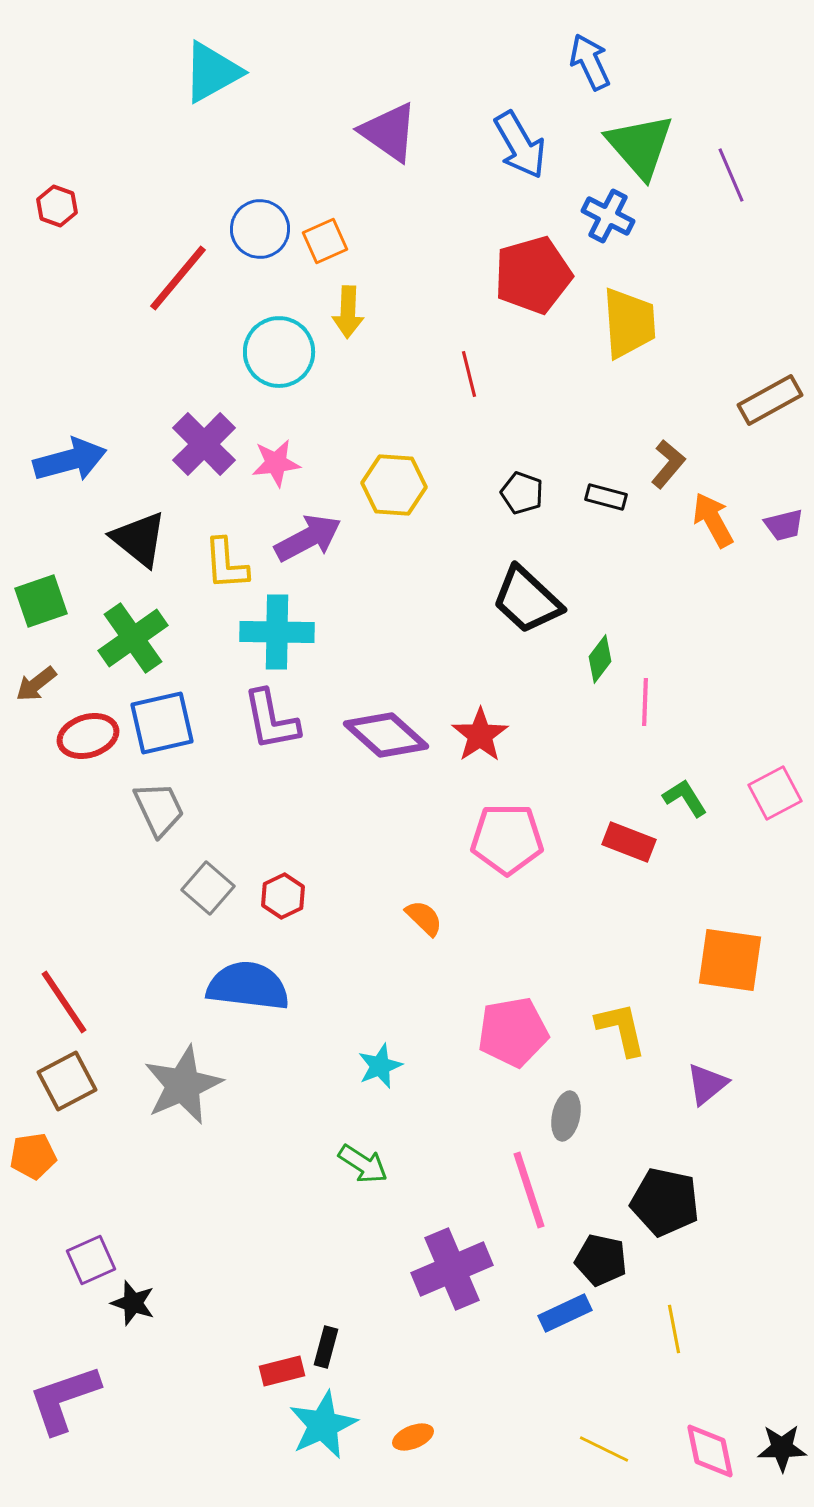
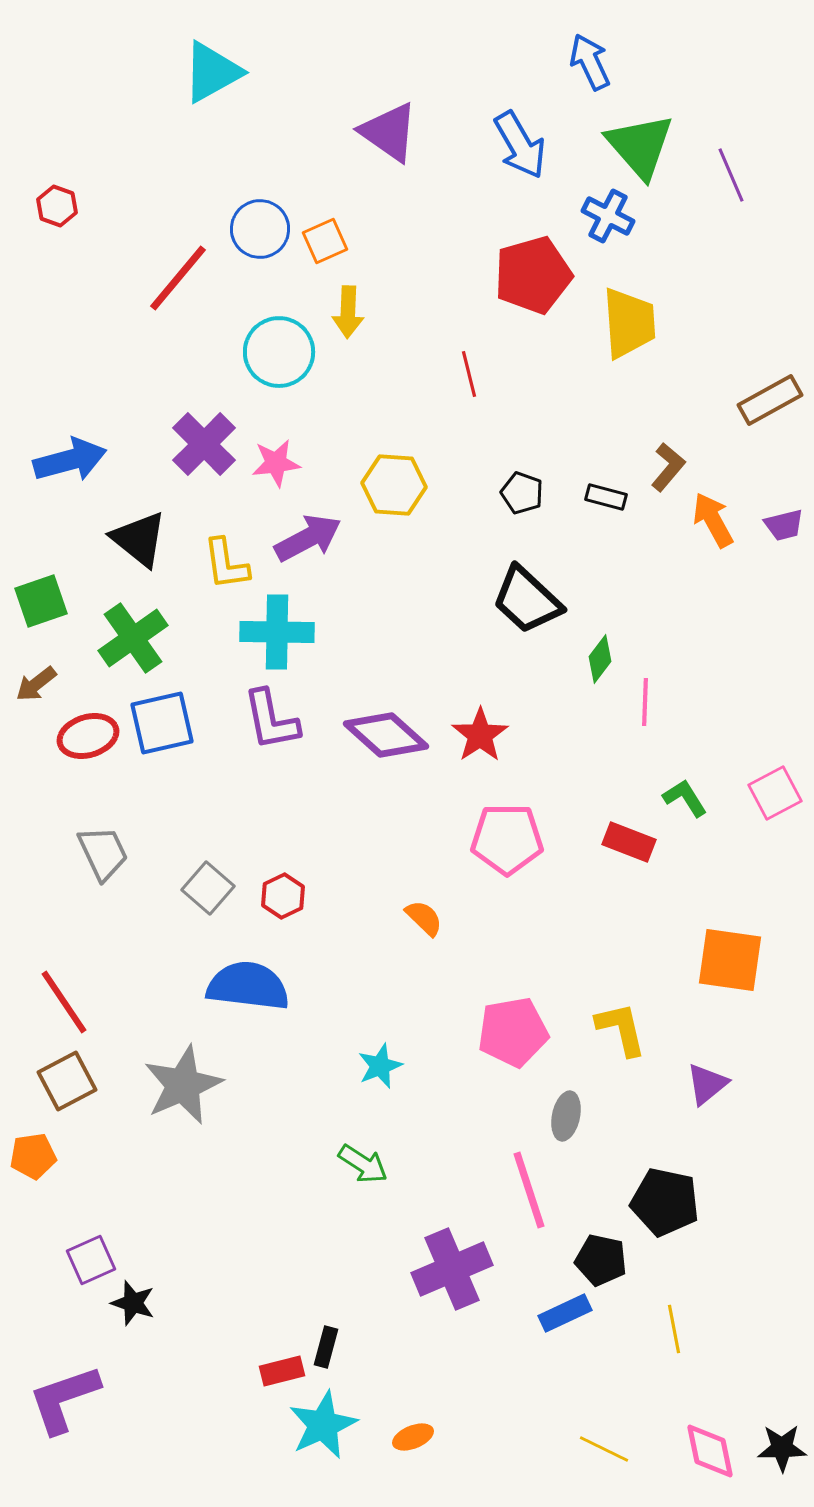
brown L-shape at (668, 464): moved 3 px down
yellow L-shape at (226, 564): rotated 4 degrees counterclockwise
gray trapezoid at (159, 809): moved 56 px left, 44 px down
